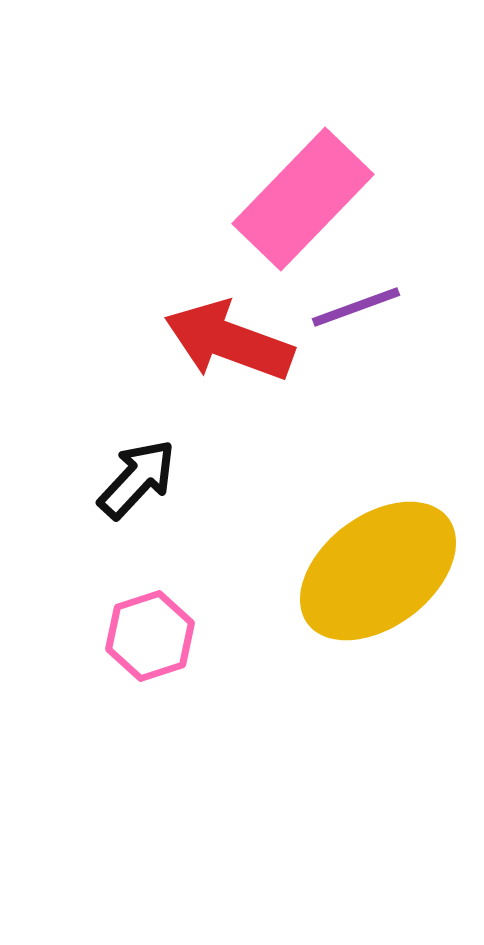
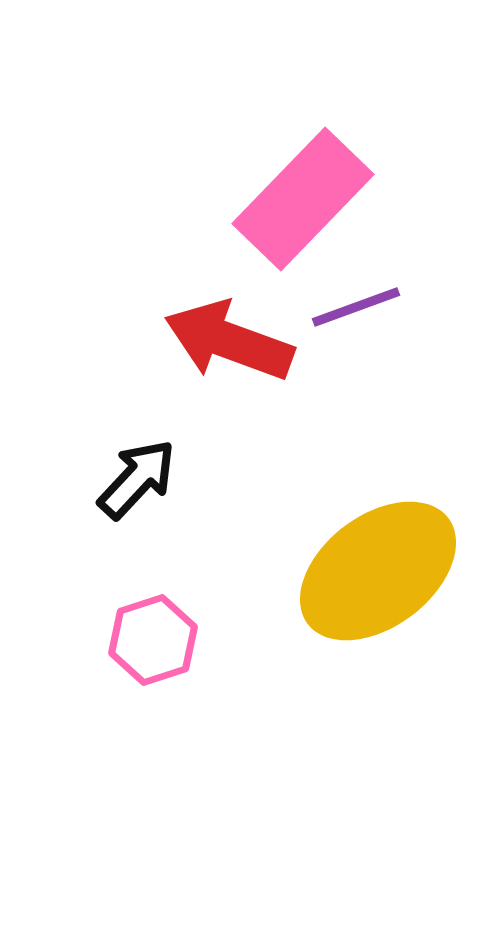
pink hexagon: moved 3 px right, 4 px down
